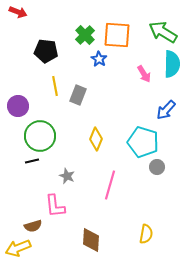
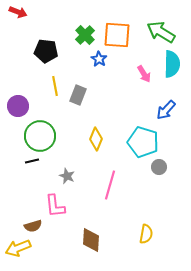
green arrow: moved 2 px left
gray circle: moved 2 px right
